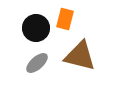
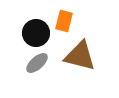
orange rectangle: moved 1 px left, 2 px down
black circle: moved 5 px down
